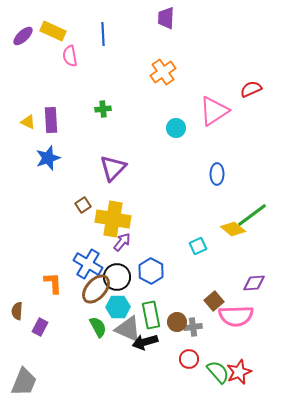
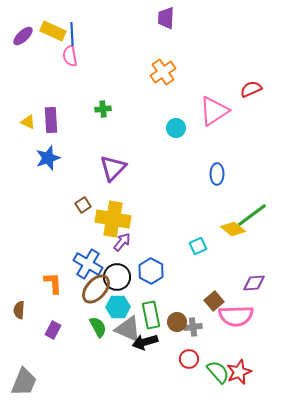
blue line at (103, 34): moved 31 px left
brown semicircle at (17, 311): moved 2 px right, 1 px up
purple rectangle at (40, 327): moved 13 px right, 3 px down
